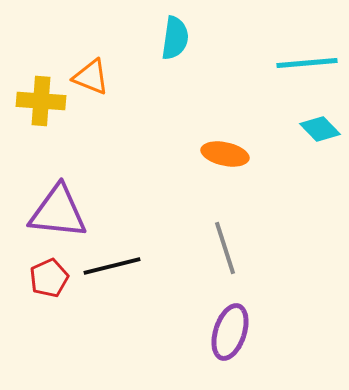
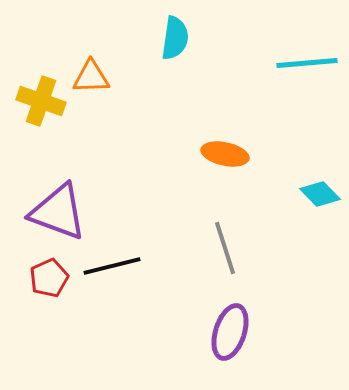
orange triangle: rotated 24 degrees counterclockwise
yellow cross: rotated 15 degrees clockwise
cyan diamond: moved 65 px down
purple triangle: rotated 14 degrees clockwise
